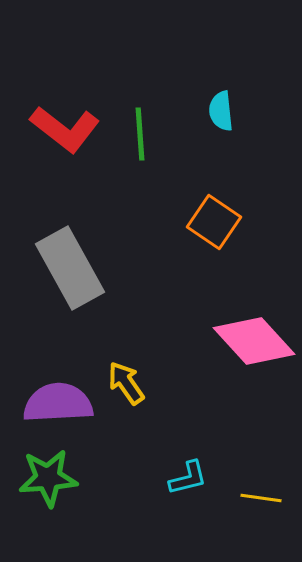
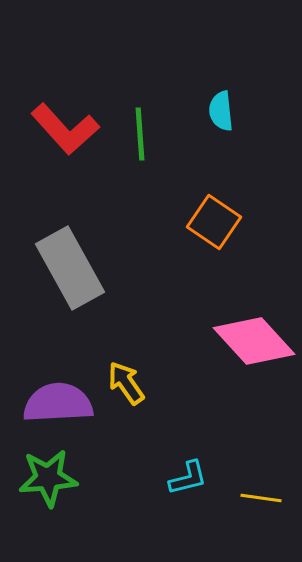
red L-shape: rotated 10 degrees clockwise
